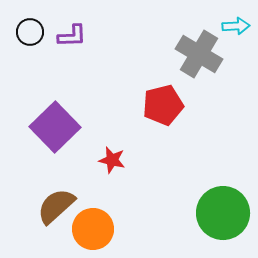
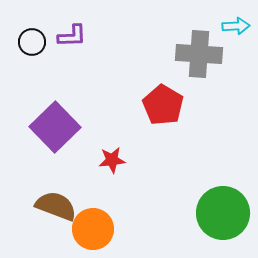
black circle: moved 2 px right, 10 px down
gray cross: rotated 27 degrees counterclockwise
red pentagon: rotated 27 degrees counterclockwise
red star: rotated 20 degrees counterclockwise
brown semicircle: rotated 63 degrees clockwise
